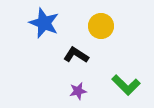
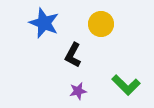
yellow circle: moved 2 px up
black L-shape: moved 3 px left; rotated 95 degrees counterclockwise
